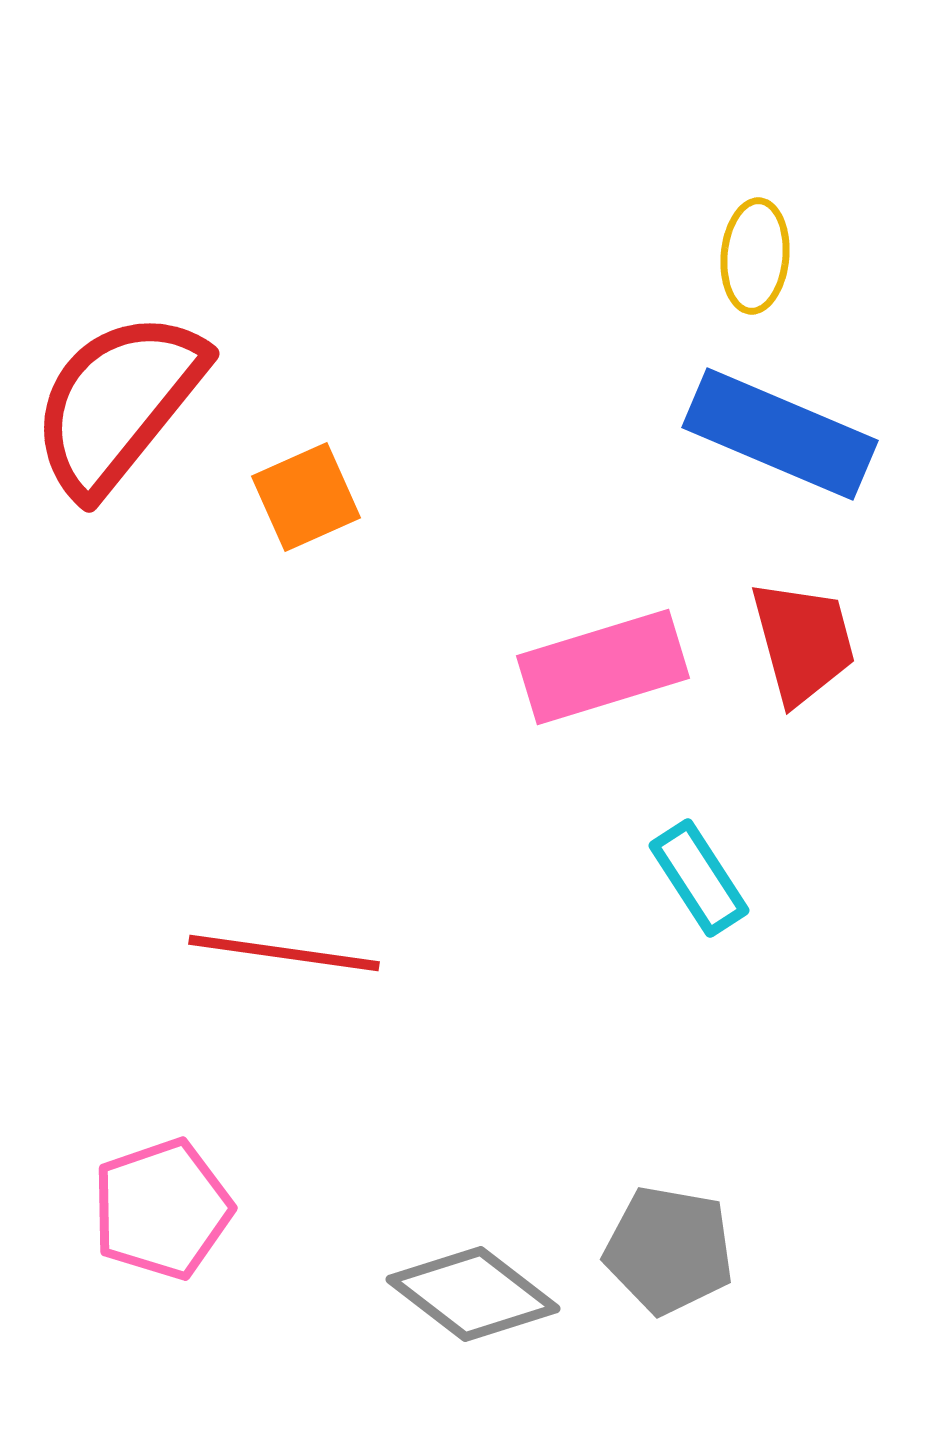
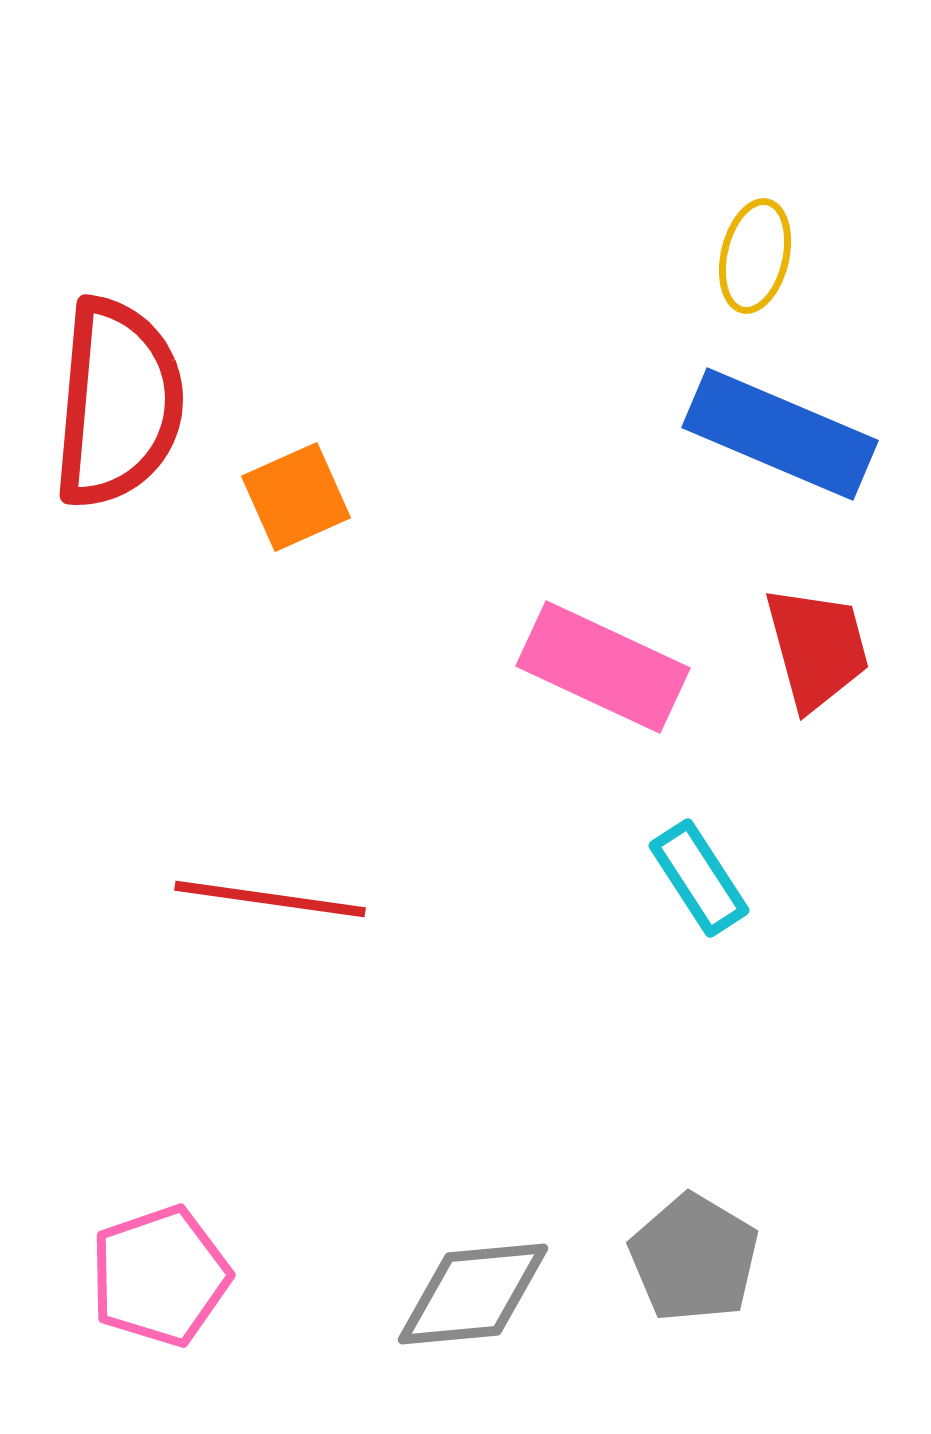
yellow ellipse: rotated 8 degrees clockwise
red semicircle: rotated 146 degrees clockwise
orange square: moved 10 px left
red trapezoid: moved 14 px right, 6 px down
pink rectangle: rotated 42 degrees clockwise
red line: moved 14 px left, 54 px up
pink pentagon: moved 2 px left, 67 px down
gray pentagon: moved 25 px right, 8 px down; rotated 21 degrees clockwise
gray diamond: rotated 43 degrees counterclockwise
